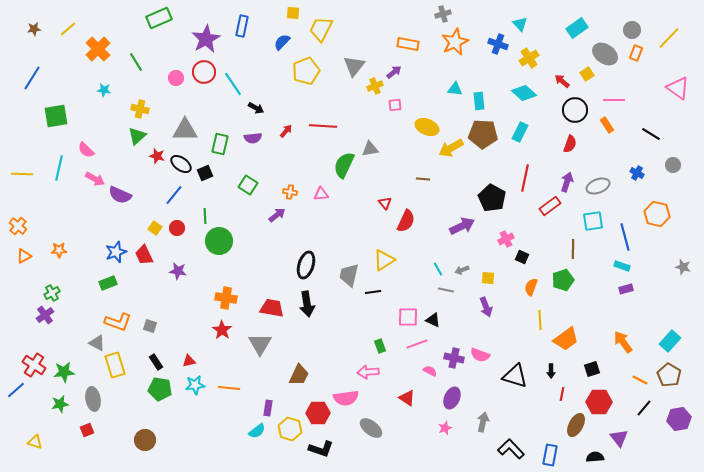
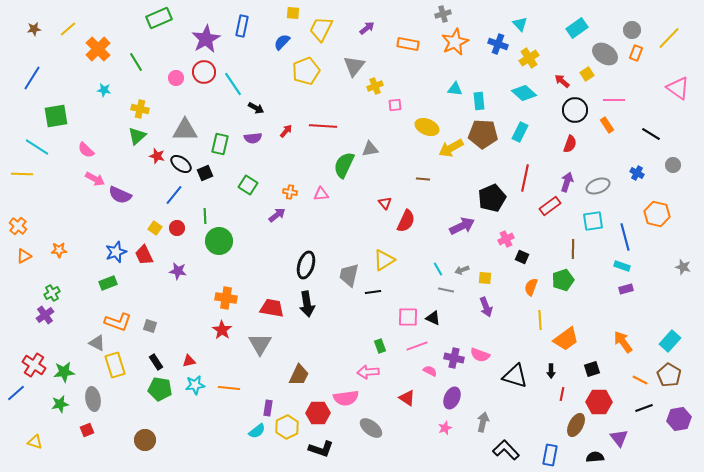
purple arrow at (394, 72): moved 27 px left, 44 px up
cyan line at (59, 168): moved 22 px left, 21 px up; rotated 70 degrees counterclockwise
black pentagon at (492, 198): rotated 20 degrees clockwise
yellow square at (488, 278): moved 3 px left
black triangle at (433, 320): moved 2 px up
pink line at (417, 344): moved 2 px down
blue line at (16, 390): moved 3 px down
black line at (644, 408): rotated 30 degrees clockwise
yellow hexagon at (290, 429): moved 3 px left, 2 px up; rotated 15 degrees clockwise
black L-shape at (511, 449): moved 5 px left, 1 px down
